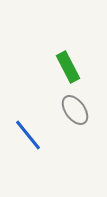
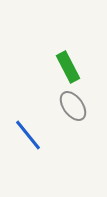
gray ellipse: moved 2 px left, 4 px up
